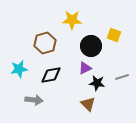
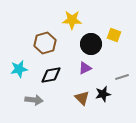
black circle: moved 2 px up
black star: moved 6 px right, 11 px down; rotated 21 degrees counterclockwise
brown triangle: moved 6 px left, 6 px up
